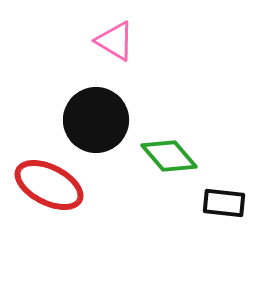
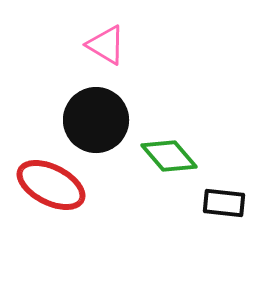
pink triangle: moved 9 px left, 4 px down
red ellipse: moved 2 px right
